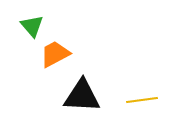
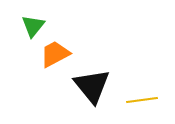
green triangle: moved 1 px right; rotated 20 degrees clockwise
black triangle: moved 10 px right, 10 px up; rotated 48 degrees clockwise
